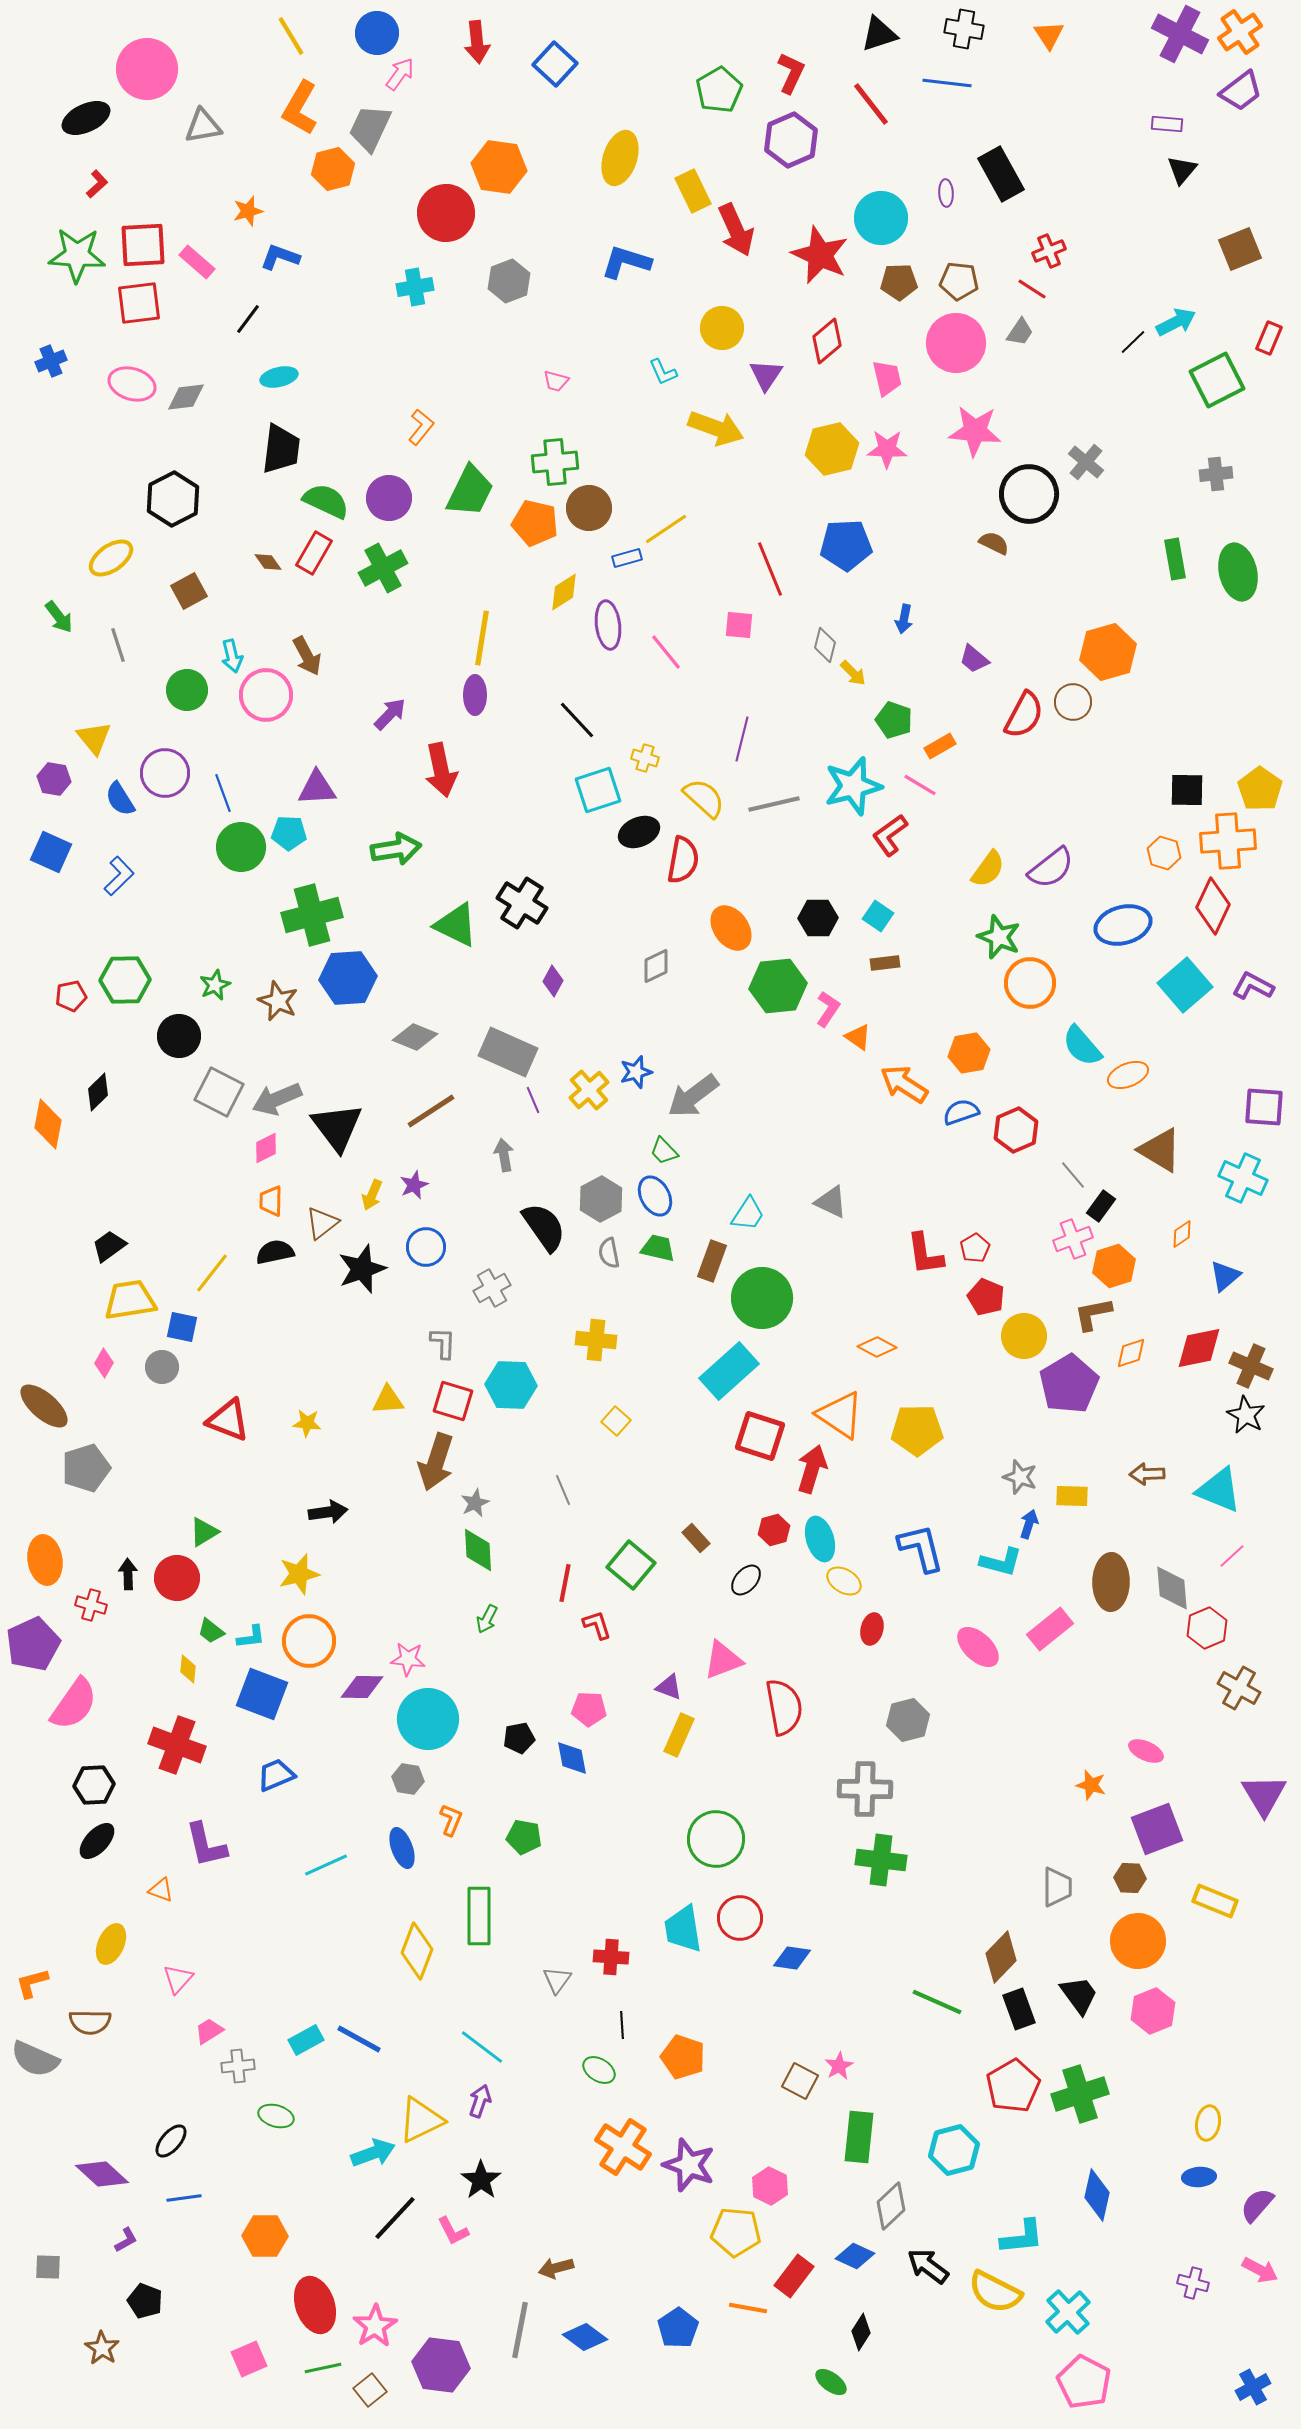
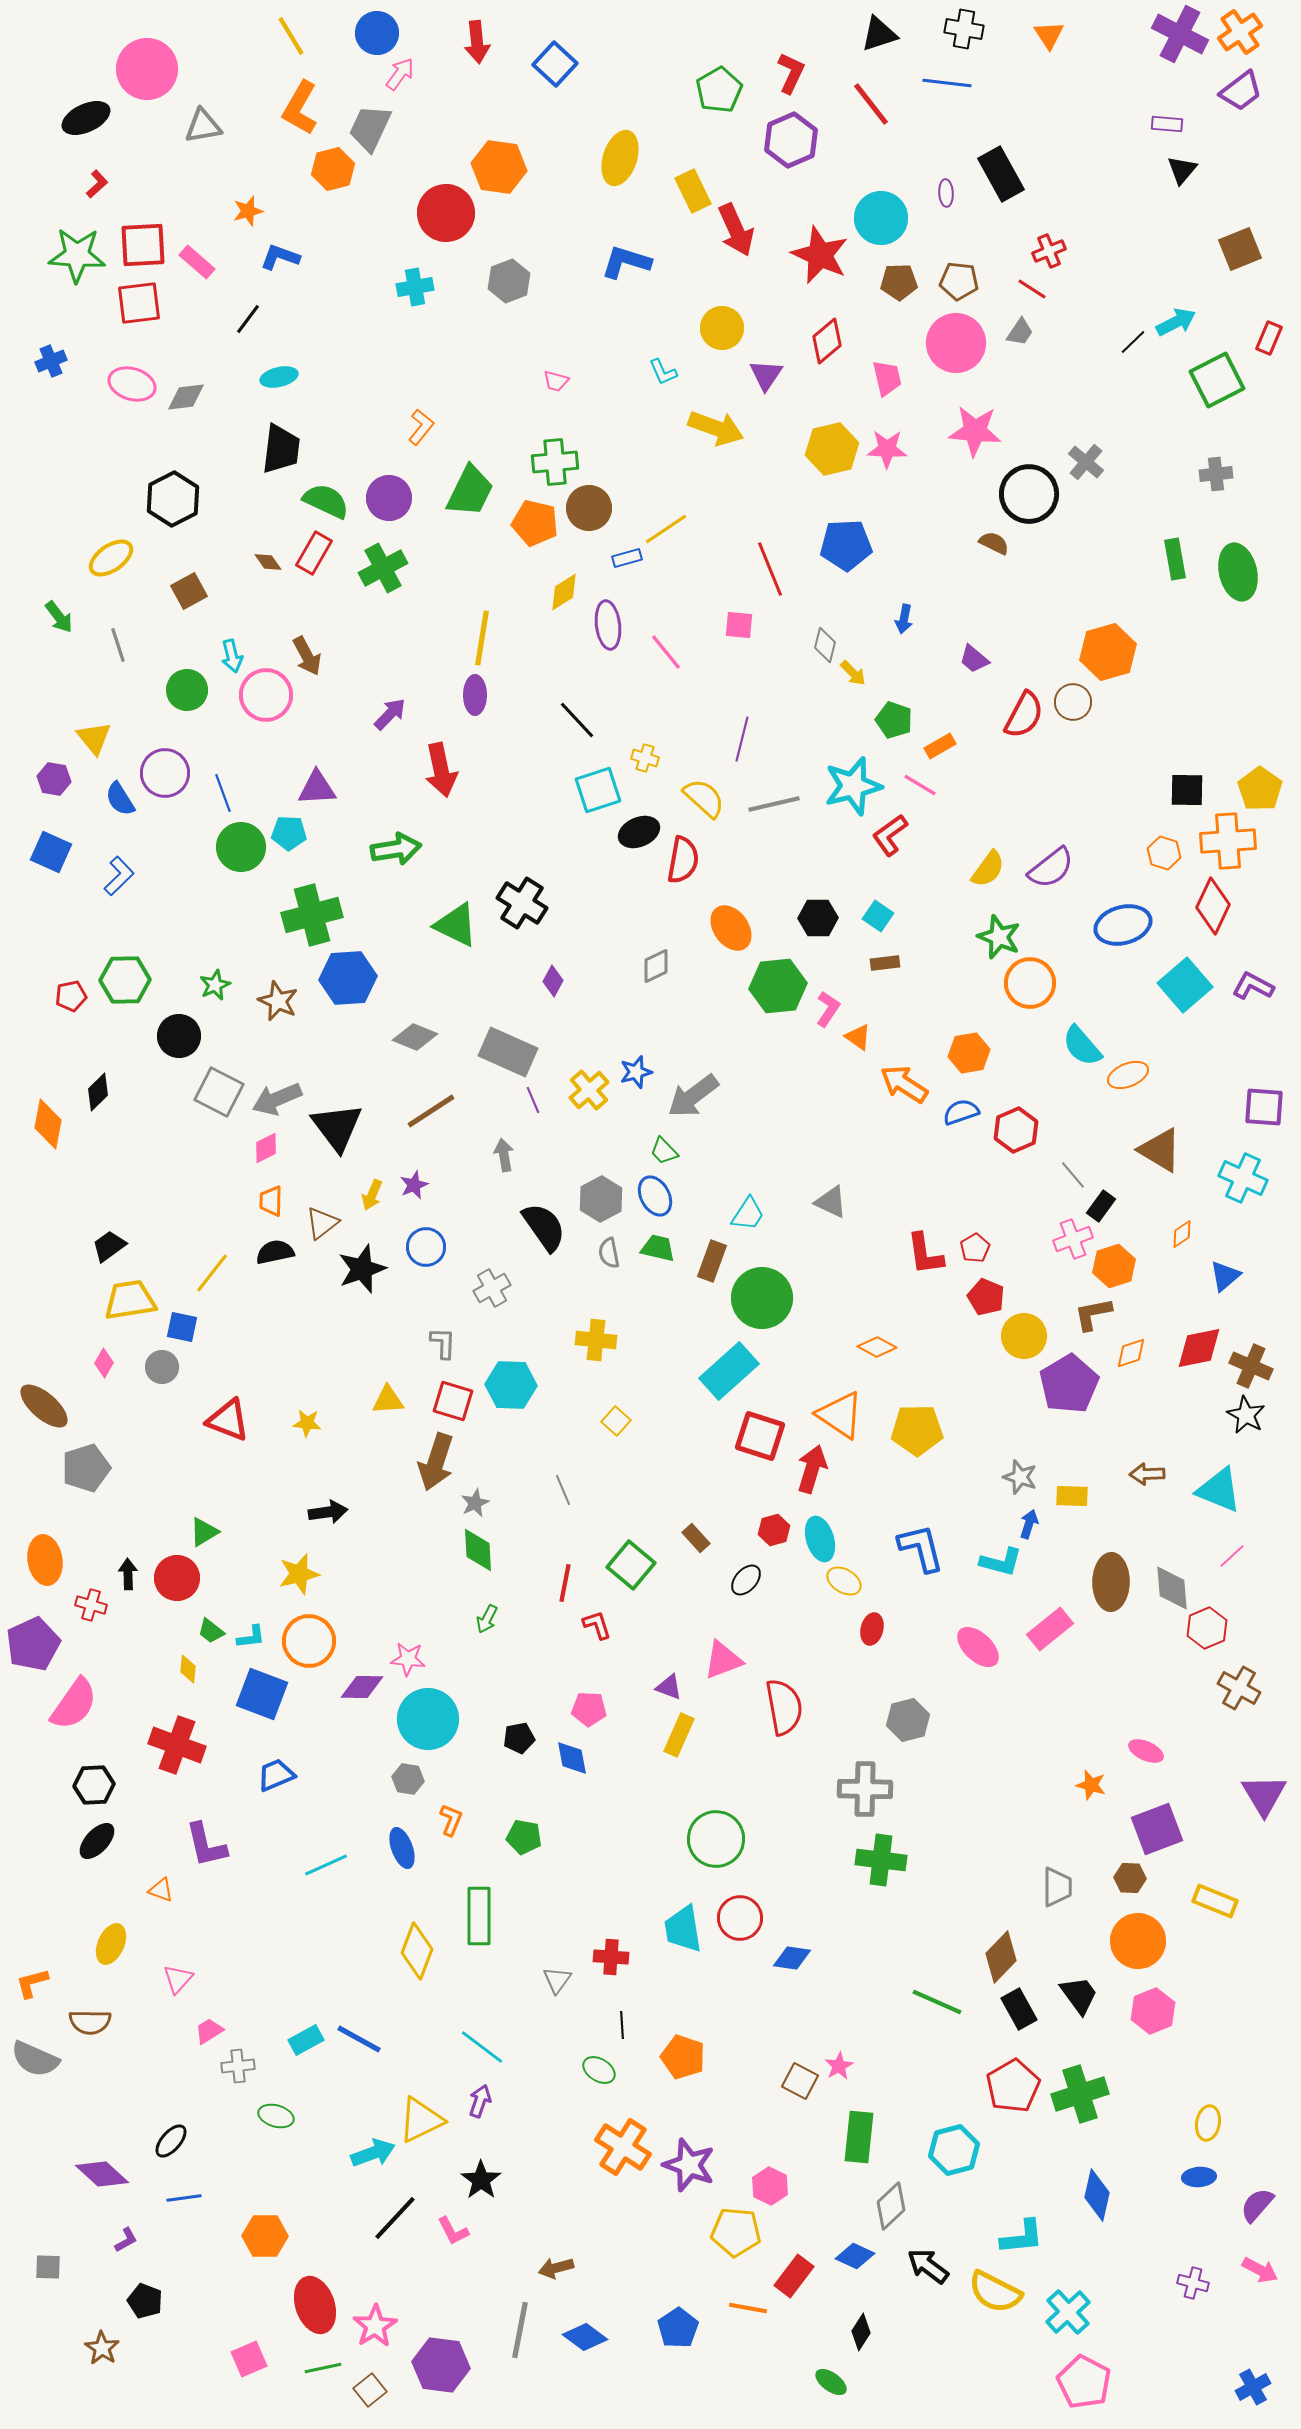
black rectangle at (1019, 2009): rotated 9 degrees counterclockwise
